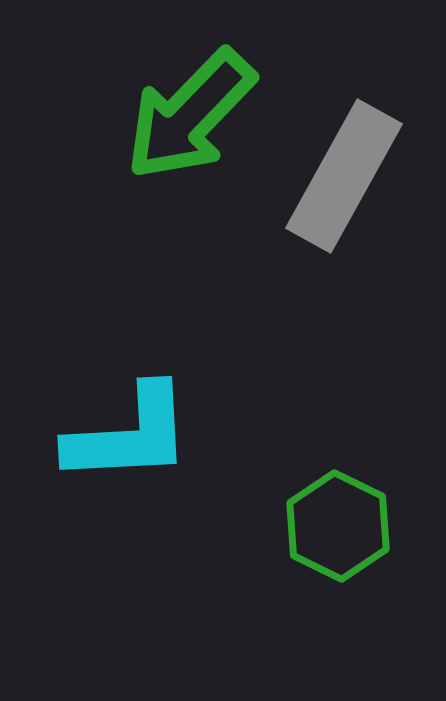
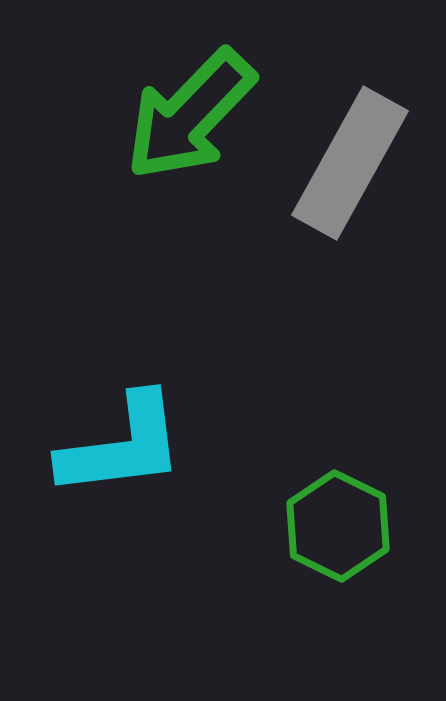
gray rectangle: moved 6 px right, 13 px up
cyan L-shape: moved 7 px left, 11 px down; rotated 4 degrees counterclockwise
